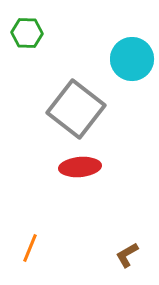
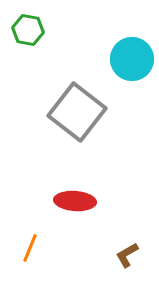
green hexagon: moved 1 px right, 3 px up; rotated 8 degrees clockwise
gray square: moved 1 px right, 3 px down
red ellipse: moved 5 px left, 34 px down; rotated 9 degrees clockwise
